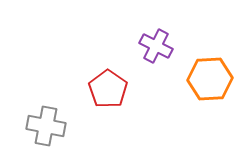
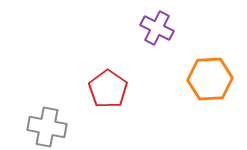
purple cross: moved 1 px right, 18 px up
gray cross: moved 1 px right, 1 px down
